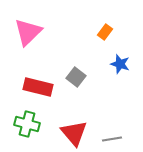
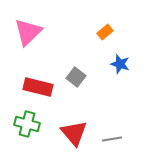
orange rectangle: rotated 14 degrees clockwise
